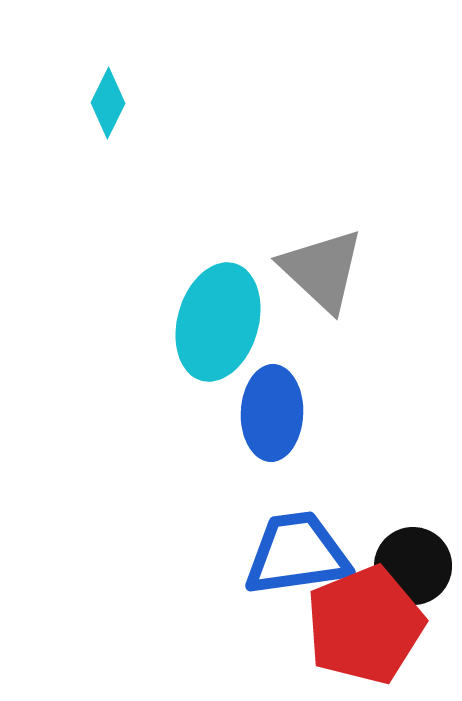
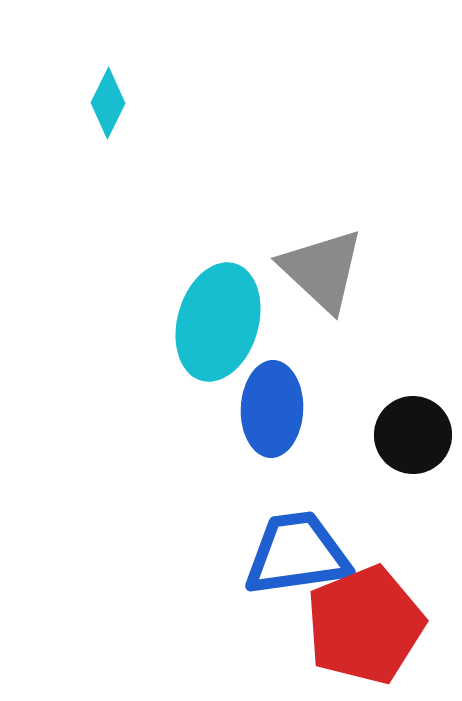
blue ellipse: moved 4 px up
black circle: moved 131 px up
